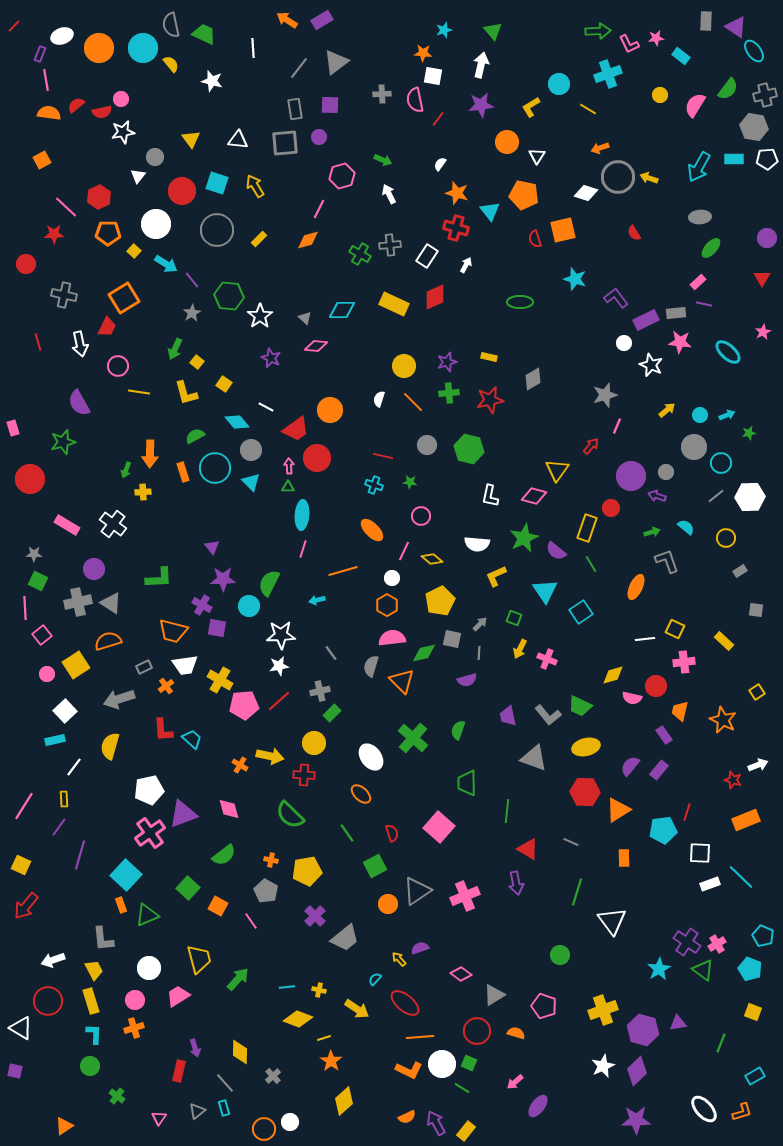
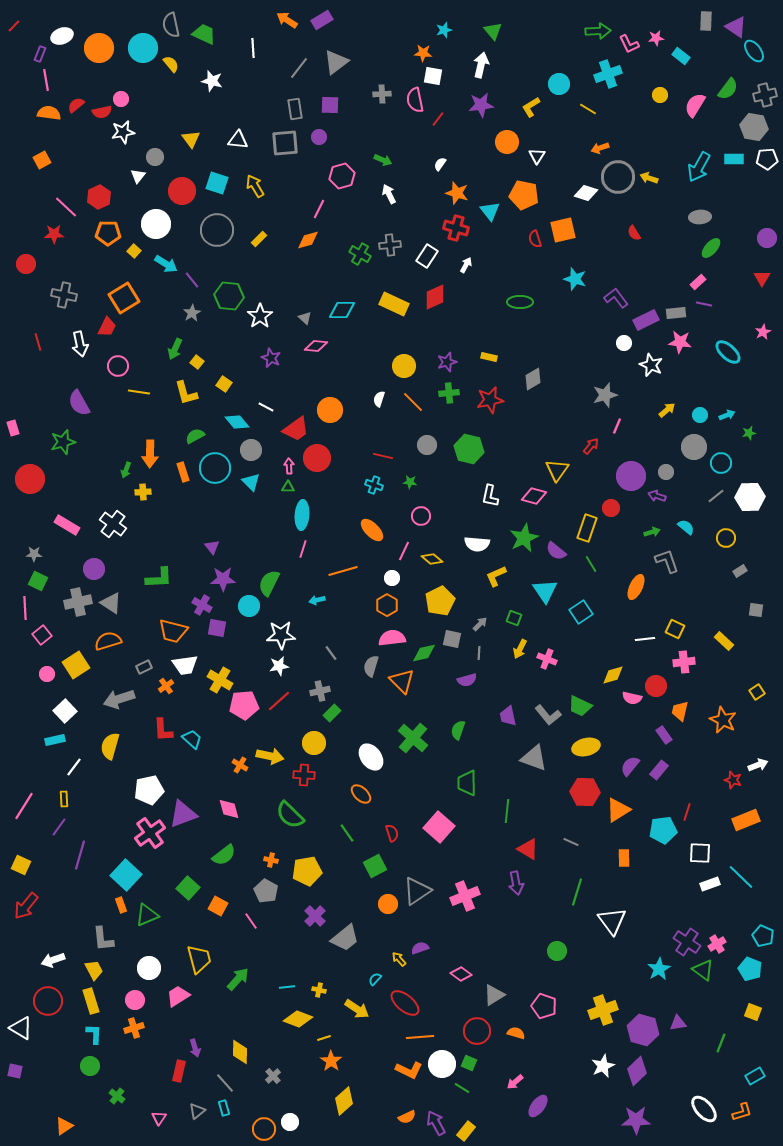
green circle at (560, 955): moved 3 px left, 4 px up
